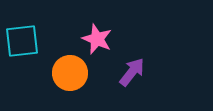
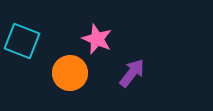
cyan square: rotated 27 degrees clockwise
purple arrow: moved 1 px down
